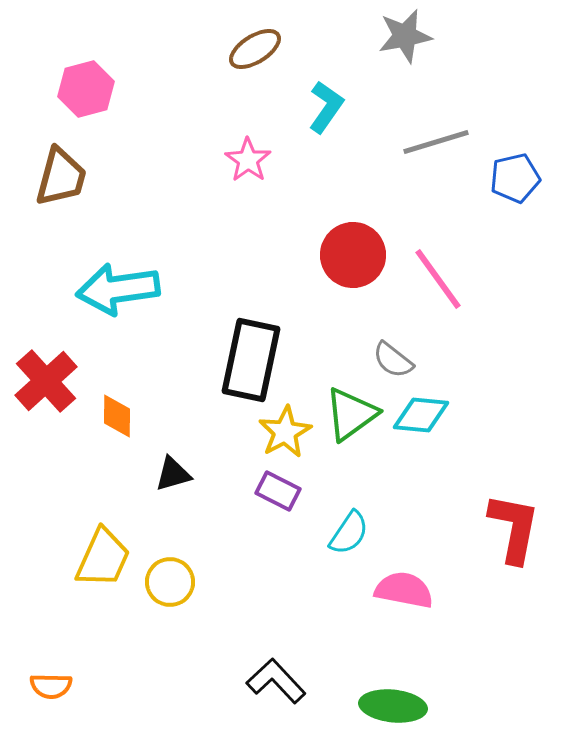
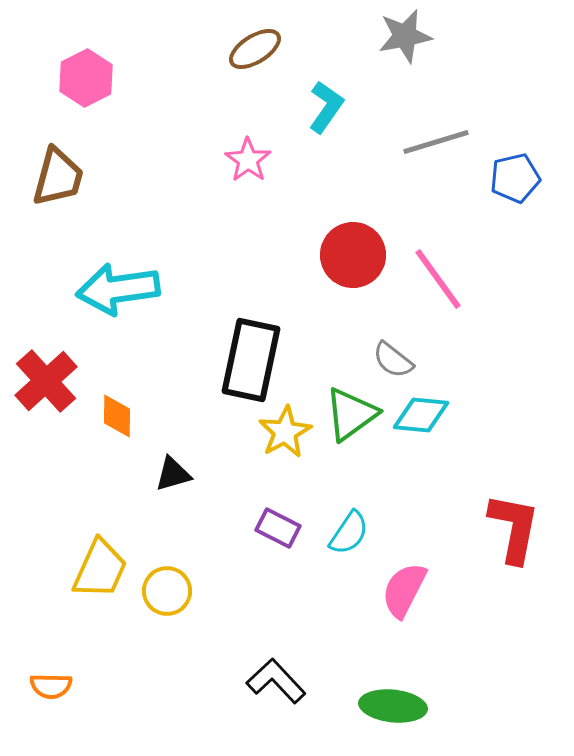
pink hexagon: moved 11 px up; rotated 12 degrees counterclockwise
brown trapezoid: moved 3 px left
purple rectangle: moved 37 px down
yellow trapezoid: moved 3 px left, 11 px down
yellow circle: moved 3 px left, 9 px down
pink semicircle: rotated 74 degrees counterclockwise
